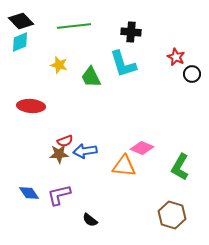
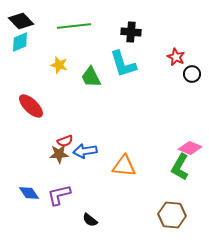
red ellipse: rotated 40 degrees clockwise
pink diamond: moved 48 px right
brown hexagon: rotated 12 degrees counterclockwise
